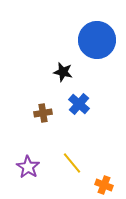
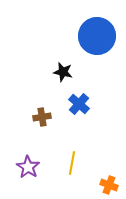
blue circle: moved 4 px up
brown cross: moved 1 px left, 4 px down
yellow line: rotated 50 degrees clockwise
orange cross: moved 5 px right
